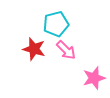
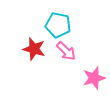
cyan pentagon: moved 2 px right, 1 px down; rotated 25 degrees clockwise
pink arrow: moved 1 px down
